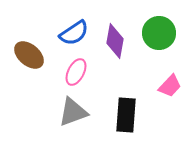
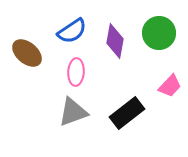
blue semicircle: moved 2 px left, 2 px up
brown ellipse: moved 2 px left, 2 px up
pink ellipse: rotated 24 degrees counterclockwise
black rectangle: moved 1 px right, 2 px up; rotated 48 degrees clockwise
